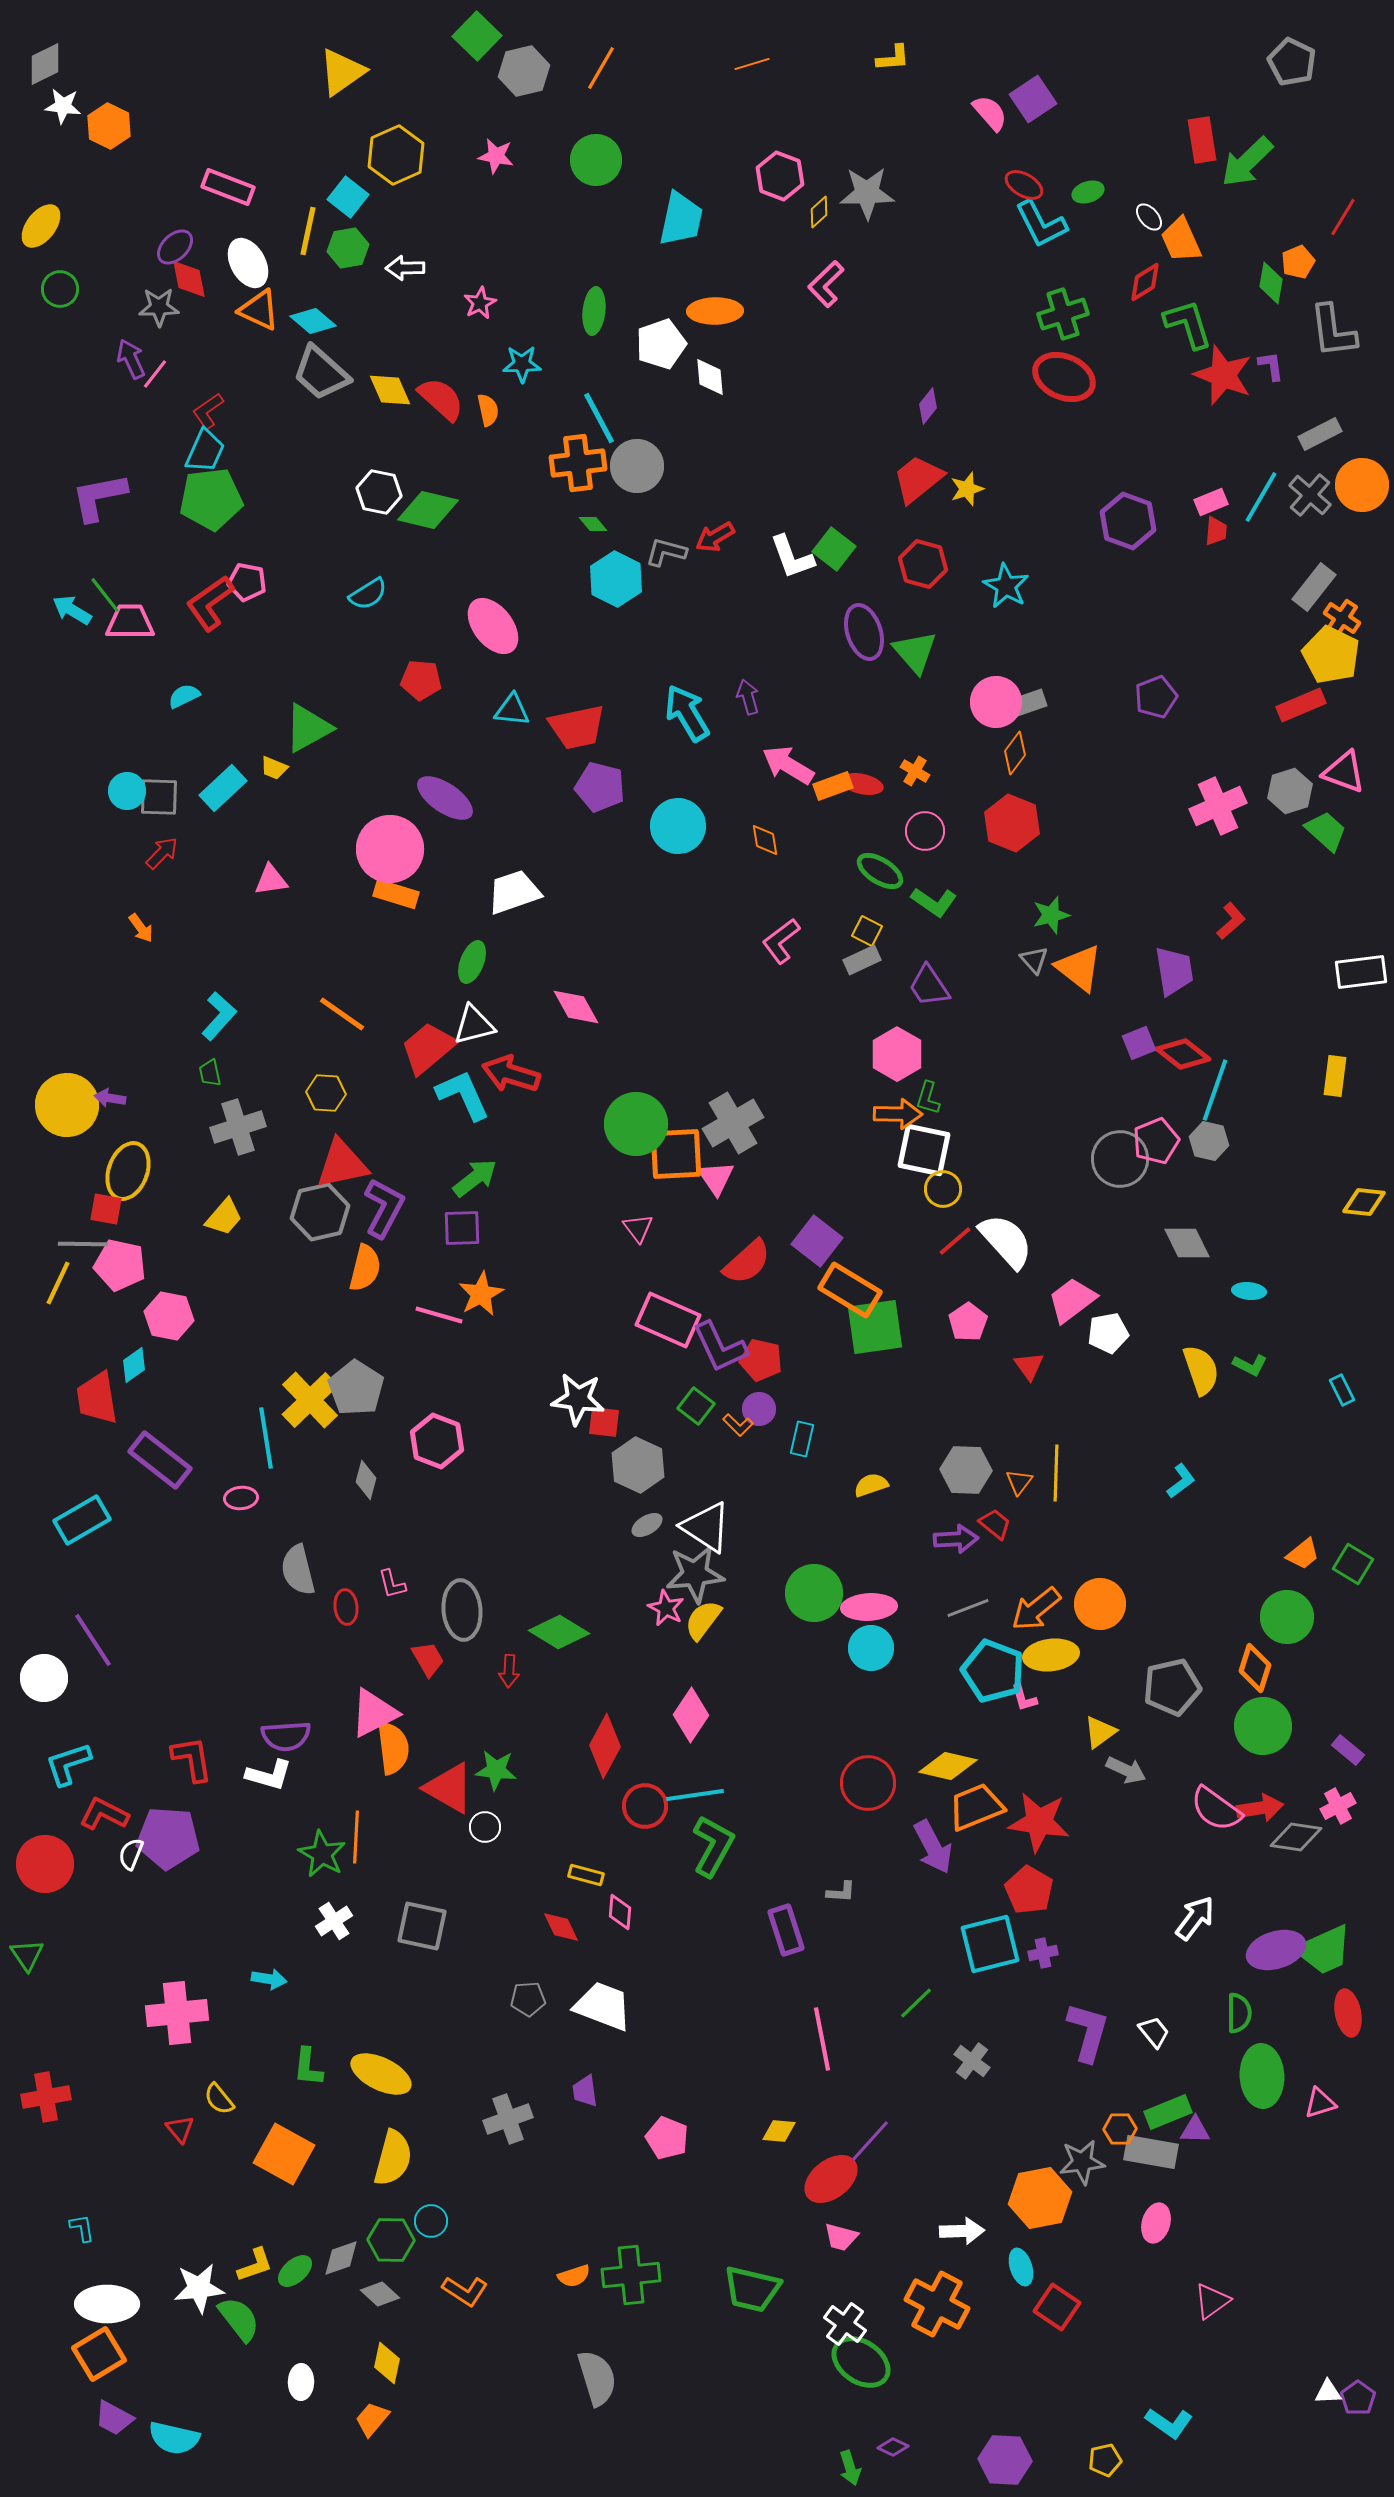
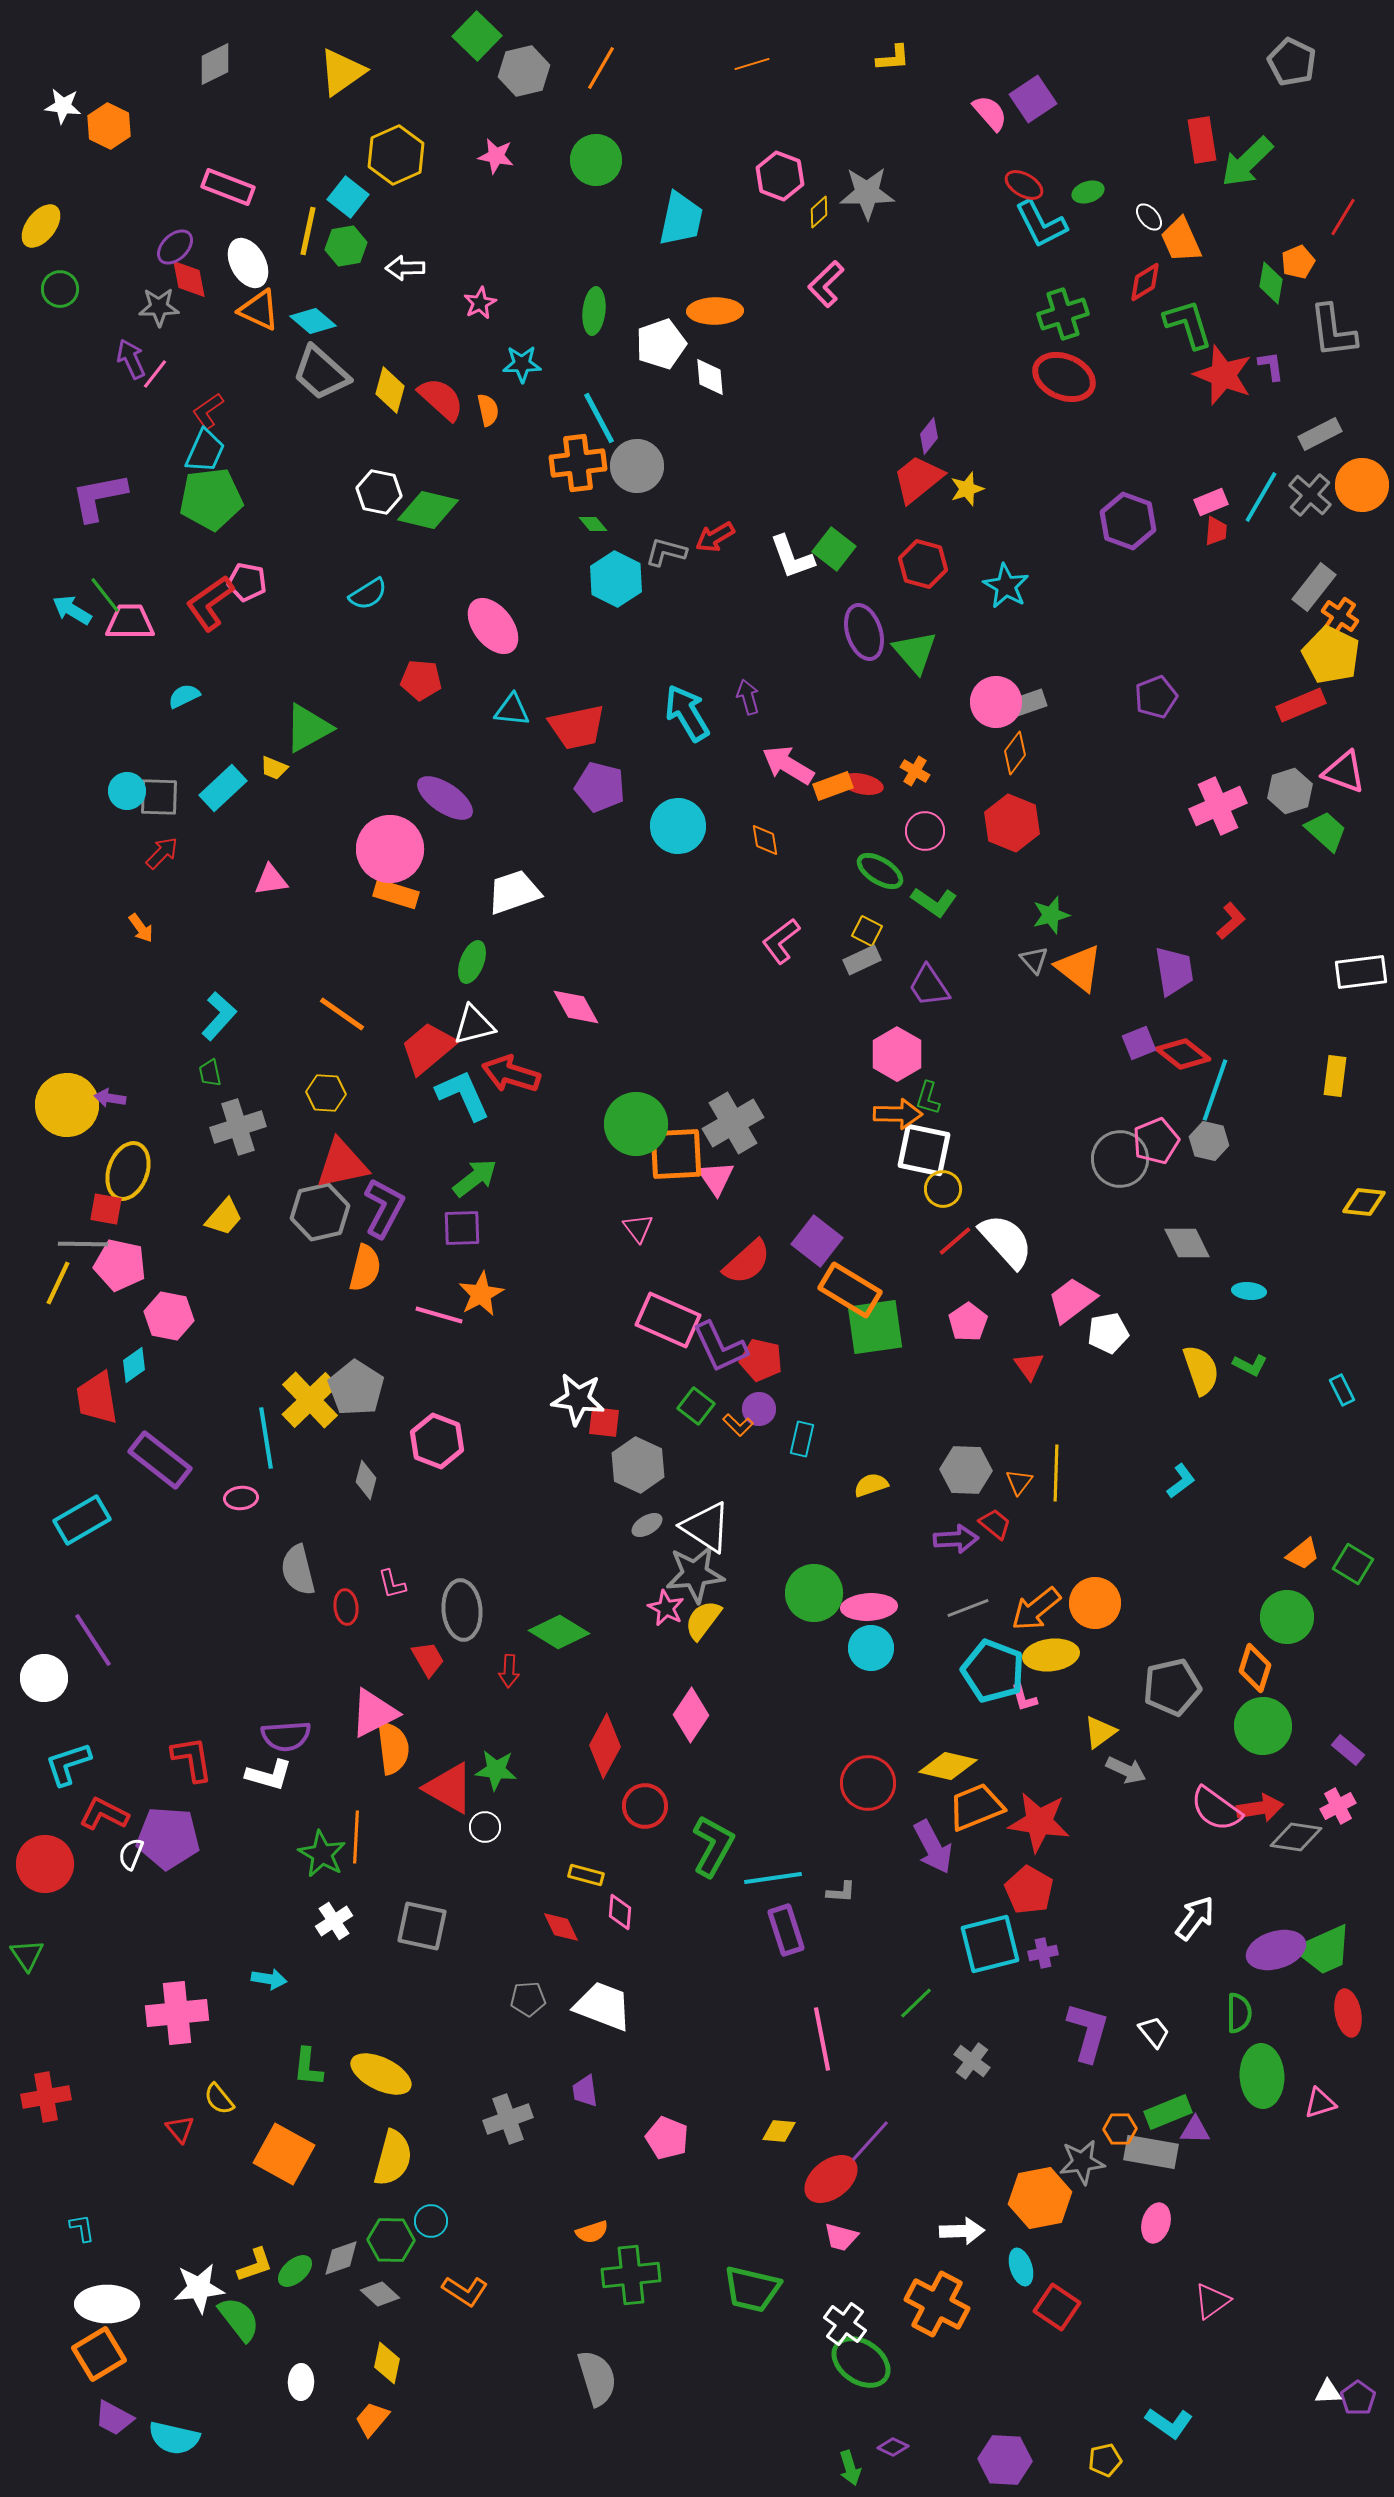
gray diamond at (45, 64): moved 170 px right
green hexagon at (348, 248): moved 2 px left, 2 px up
yellow diamond at (390, 390): rotated 39 degrees clockwise
purple diamond at (928, 406): moved 1 px right, 30 px down
orange cross at (1342, 618): moved 2 px left, 2 px up
orange circle at (1100, 1604): moved 5 px left, 1 px up
cyan line at (695, 1795): moved 78 px right, 83 px down
orange semicircle at (574, 2276): moved 18 px right, 44 px up
